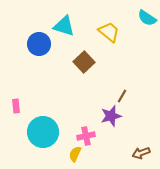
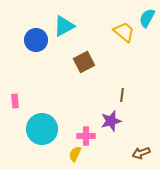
cyan semicircle: rotated 84 degrees clockwise
cyan triangle: rotated 45 degrees counterclockwise
yellow trapezoid: moved 15 px right
blue circle: moved 3 px left, 4 px up
brown square: rotated 15 degrees clockwise
brown line: moved 1 px up; rotated 24 degrees counterclockwise
pink rectangle: moved 1 px left, 5 px up
purple star: moved 5 px down
cyan circle: moved 1 px left, 3 px up
pink cross: rotated 12 degrees clockwise
